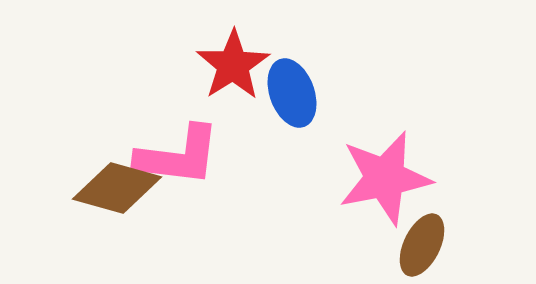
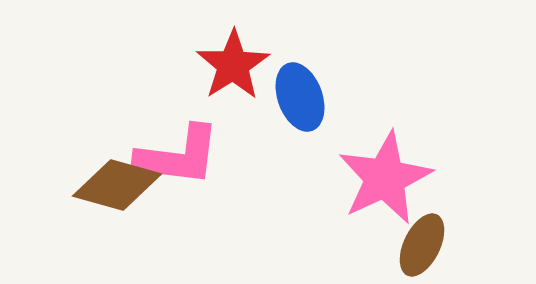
blue ellipse: moved 8 px right, 4 px down
pink star: rotated 14 degrees counterclockwise
brown diamond: moved 3 px up
